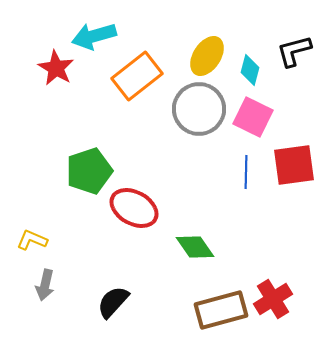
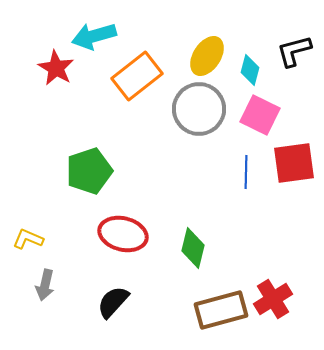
pink square: moved 7 px right, 2 px up
red square: moved 2 px up
red ellipse: moved 11 px left, 26 px down; rotated 15 degrees counterclockwise
yellow L-shape: moved 4 px left, 1 px up
green diamond: moved 2 px left, 1 px down; rotated 48 degrees clockwise
